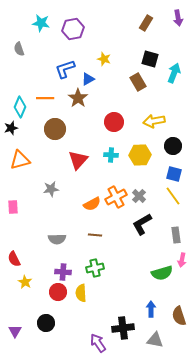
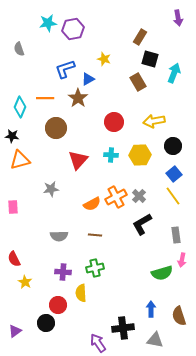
cyan star at (41, 23): moved 7 px right; rotated 18 degrees counterclockwise
brown rectangle at (146, 23): moved 6 px left, 14 px down
black star at (11, 128): moved 1 px right, 8 px down; rotated 24 degrees clockwise
brown circle at (55, 129): moved 1 px right, 1 px up
blue square at (174, 174): rotated 35 degrees clockwise
gray semicircle at (57, 239): moved 2 px right, 3 px up
red circle at (58, 292): moved 13 px down
purple triangle at (15, 331): rotated 24 degrees clockwise
